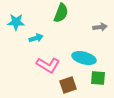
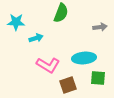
cyan ellipse: rotated 20 degrees counterclockwise
